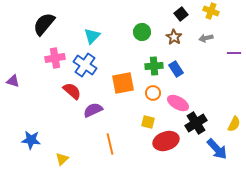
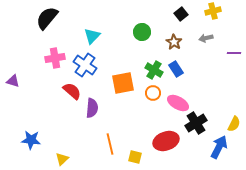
yellow cross: moved 2 px right; rotated 35 degrees counterclockwise
black semicircle: moved 3 px right, 6 px up
brown star: moved 5 px down
green cross: moved 4 px down; rotated 36 degrees clockwise
purple semicircle: moved 1 px left, 2 px up; rotated 120 degrees clockwise
yellow square: moved 13 px left, 35 px down
blue arrow: moved 2 px right, 2 px up; rotated 110 degrees counterclockwise
